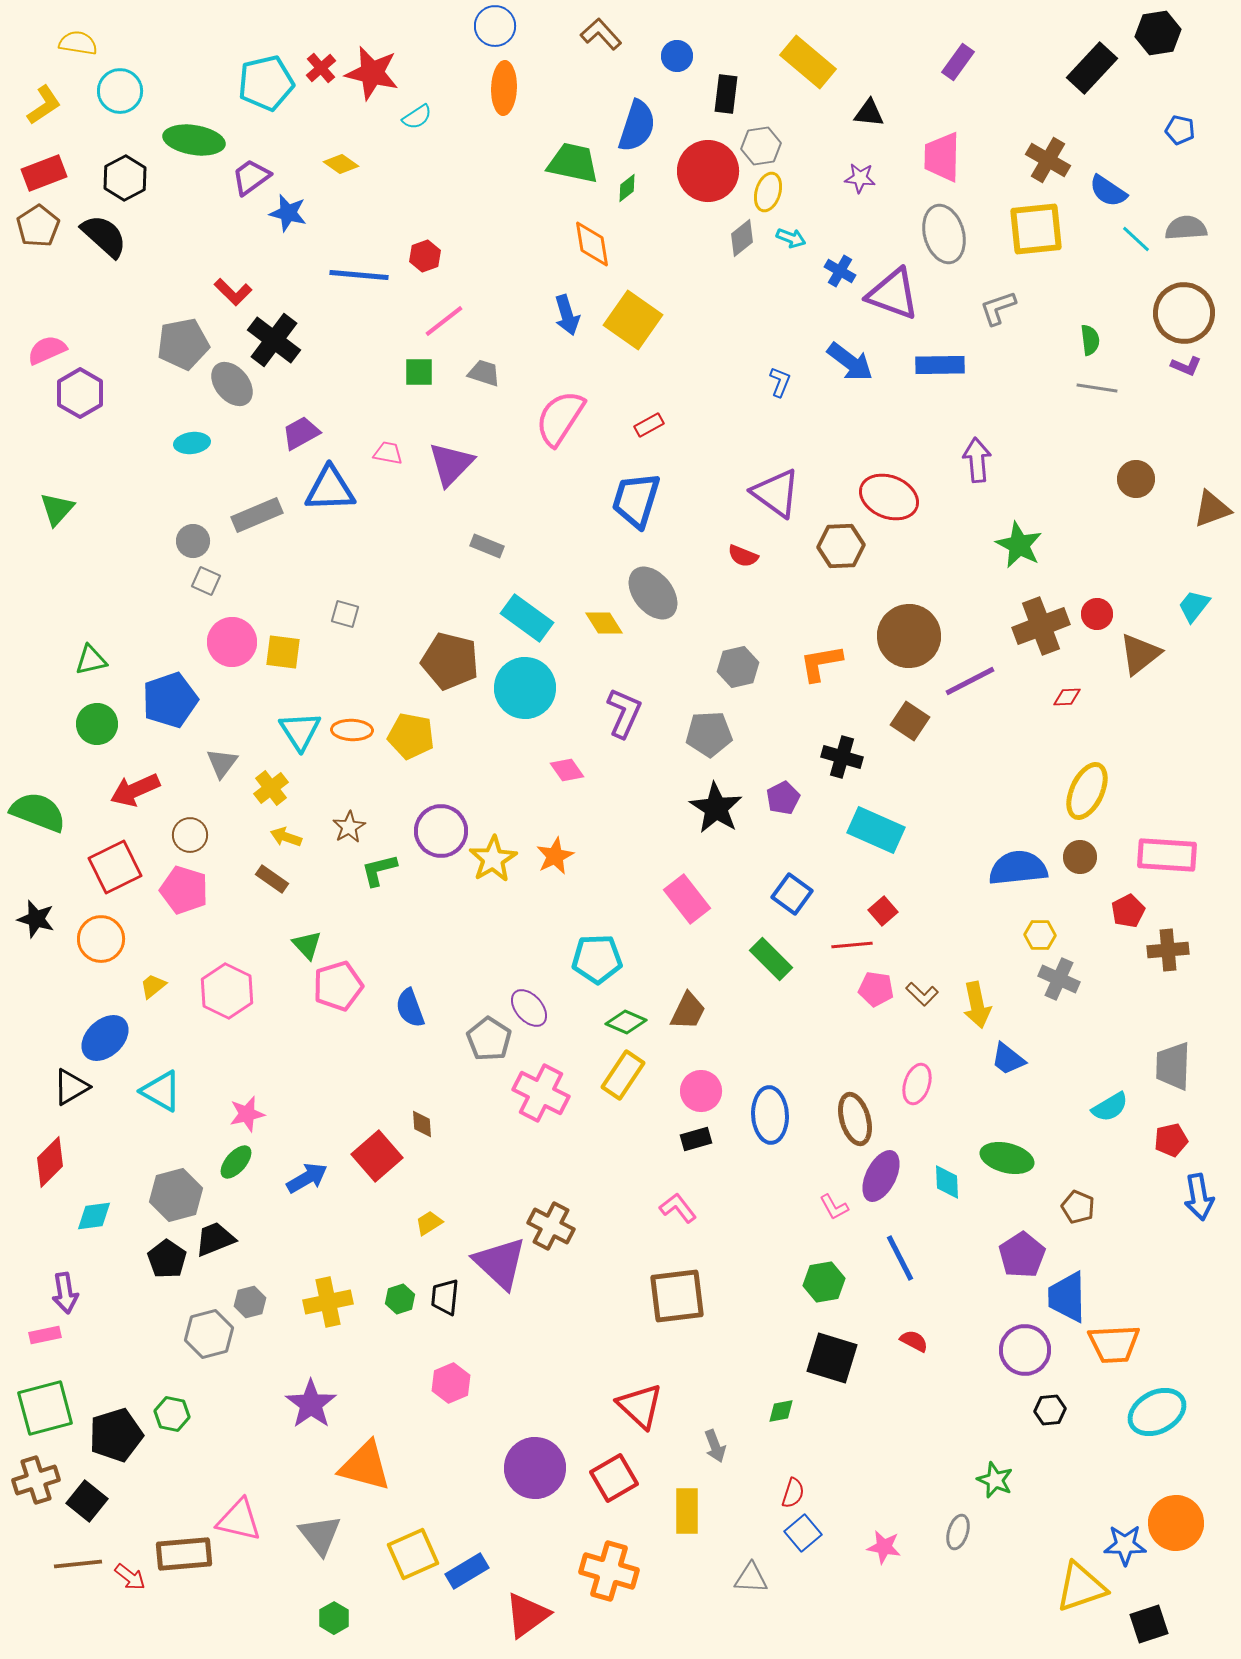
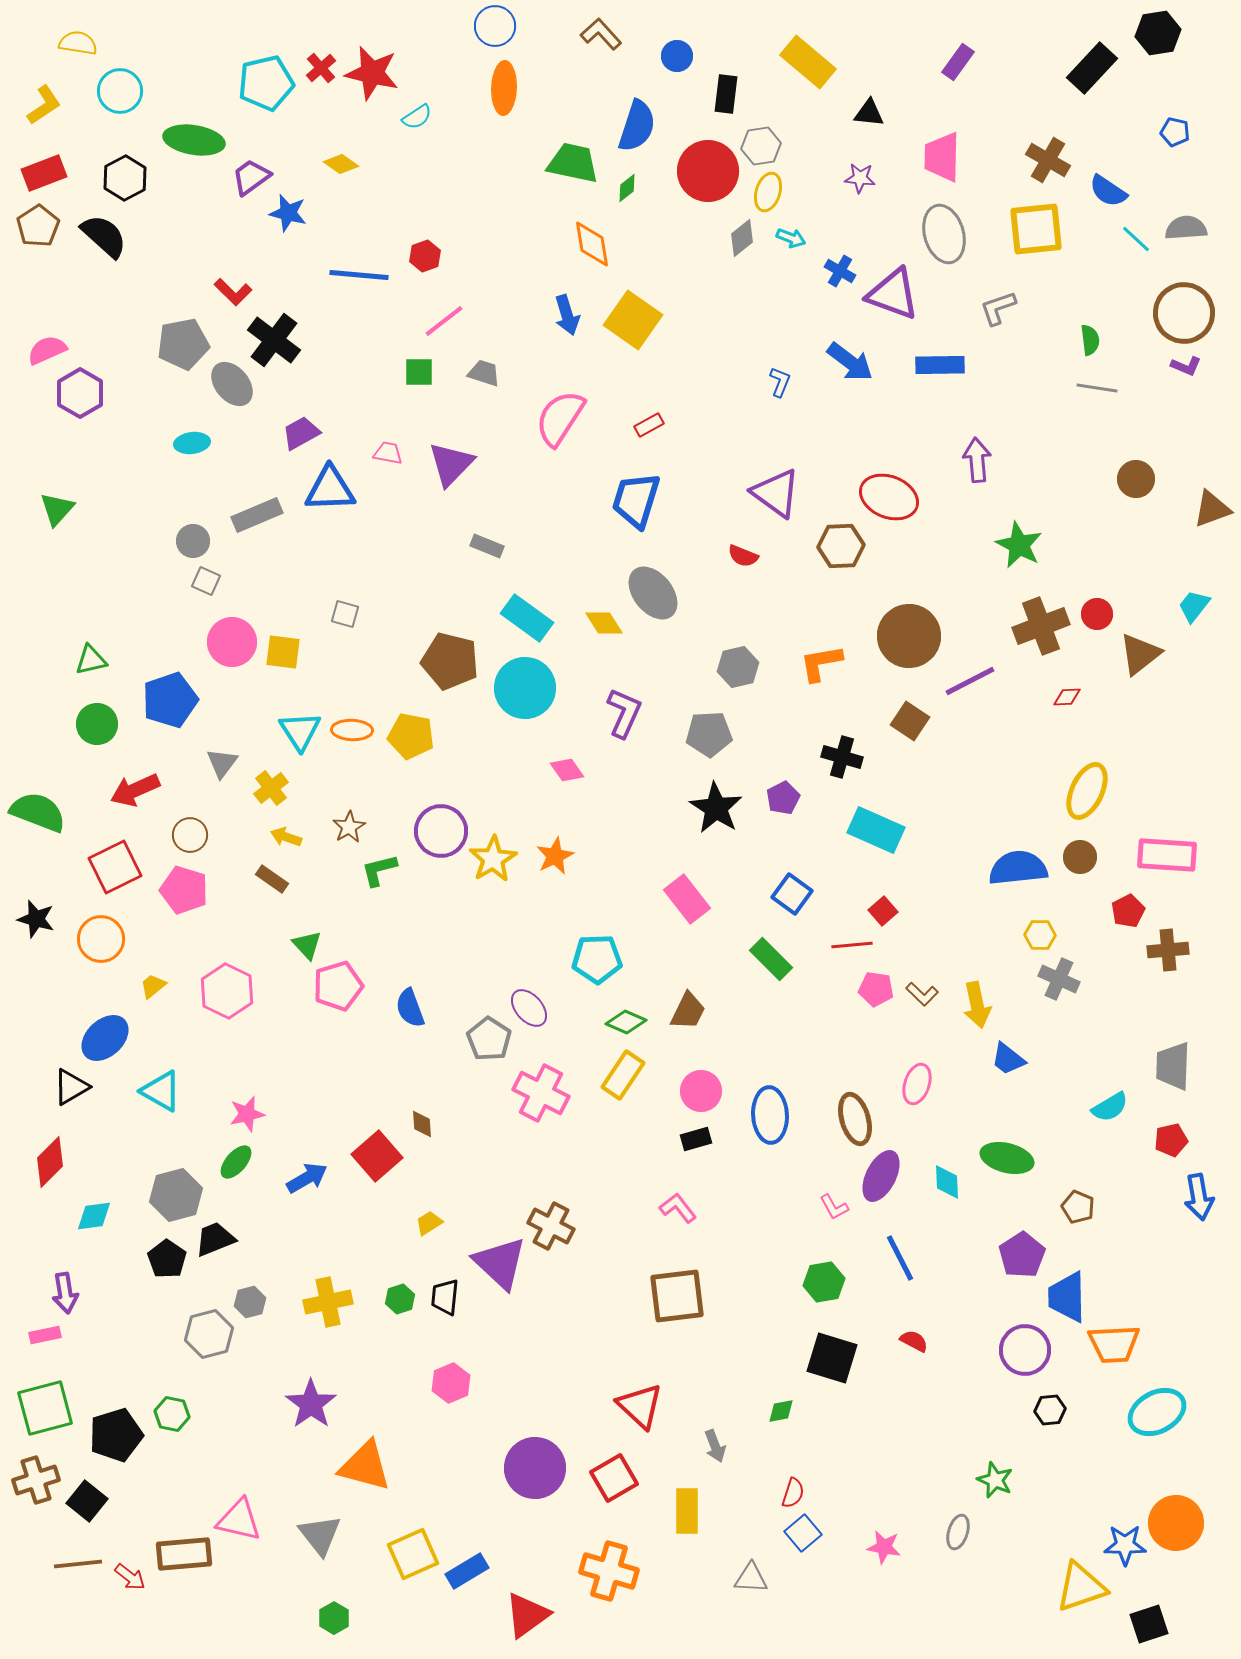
blue pentagon at (1180, 130): moved 5 px left, 2 px down
